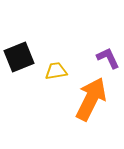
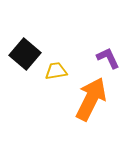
black square: moved 6 px right, 3 px up; rotated 28 degrees counterclockwise
